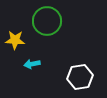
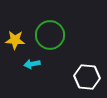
green circle: moved 3 px right, 14 px down
white hexagon: moved 7 px right; rotated 15 degrees clockwise
